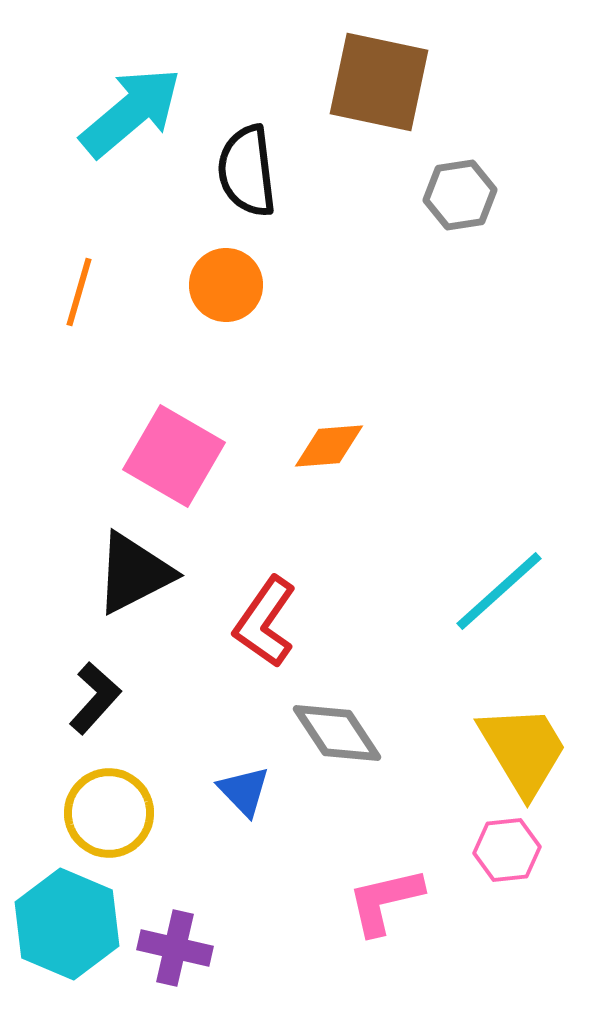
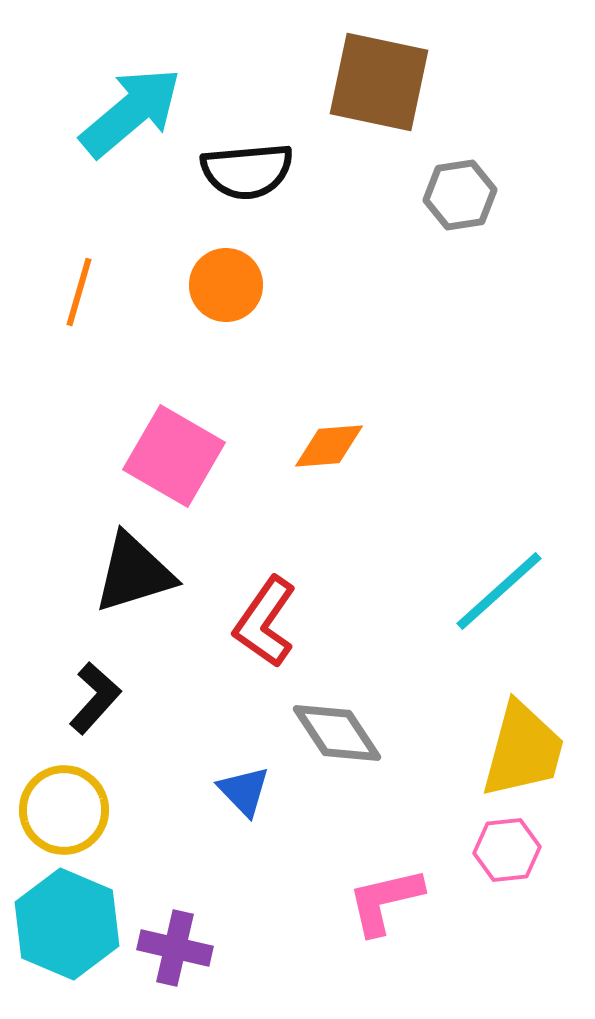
black semicircle: rotated 88 degrees counterclockwise
black triangle: rotated 10 degrees clockwise
yellow trapezoid: rotated 46 degrees clockwise
yellow circle: moved 45 px left, 3 px up
